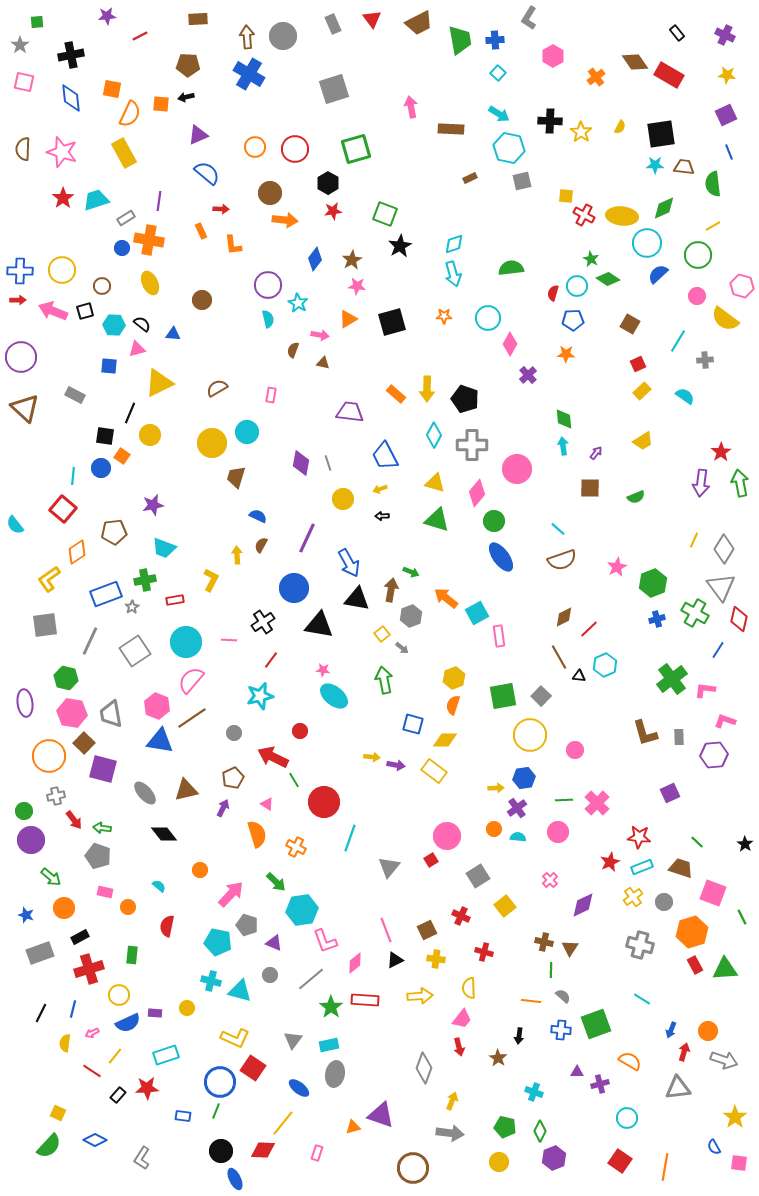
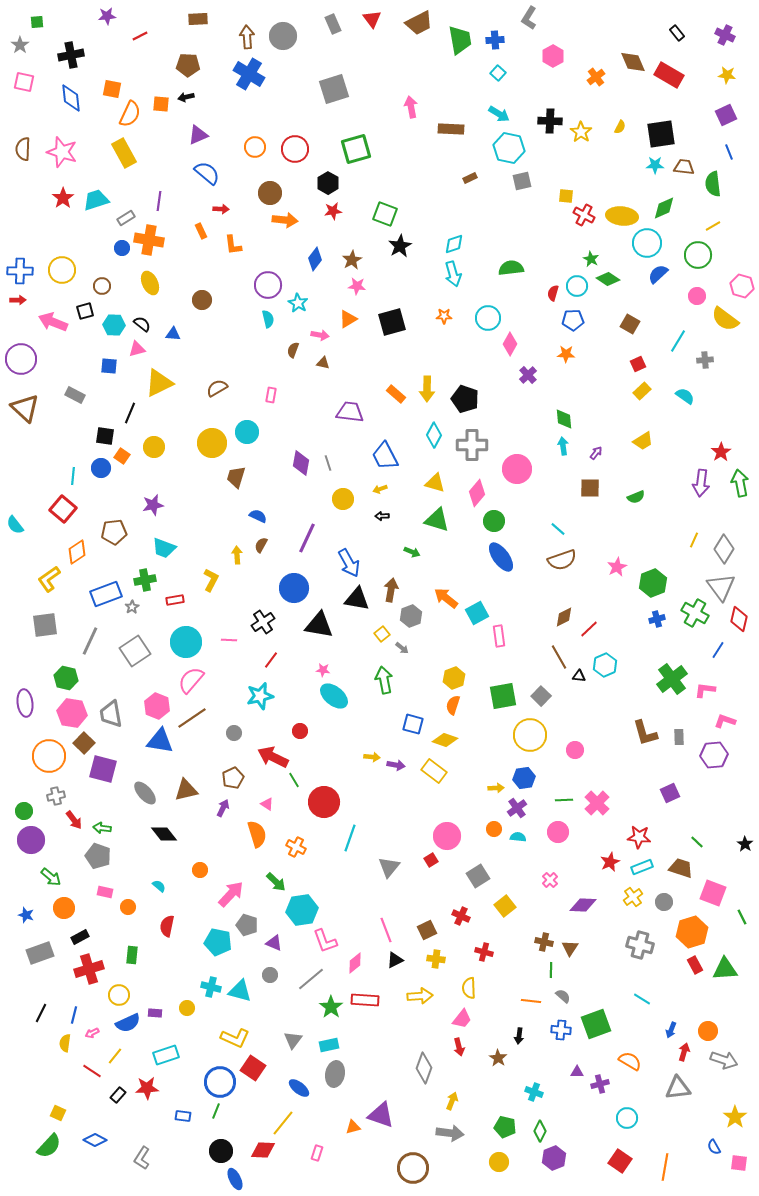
brown diamond at (635, 62): moved 2 px left; rotated 12 degrees clockwise
pink arrow at (53, 311): moved 11 px down
purple circle at (21, 357): moved 2 px down
yellow circle at (150, 435): moved 4 px right, 12 px down
green arrow at (411, 572): moved 1 px right, 20 px up
yellow diamond at (445, 740): rotated 20 degrees clockwise
purple diamond at (583, 905): rotated 28 degrees clockwise
cyan cross at (211, 981): moved 6 px down
blue line at (73, 1009): moved 1 px right, 6 px down
